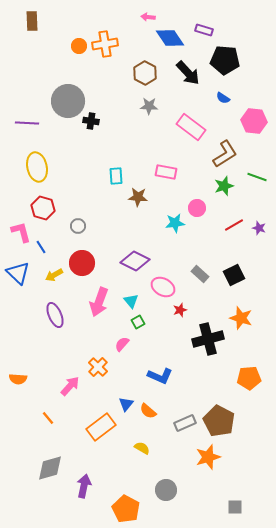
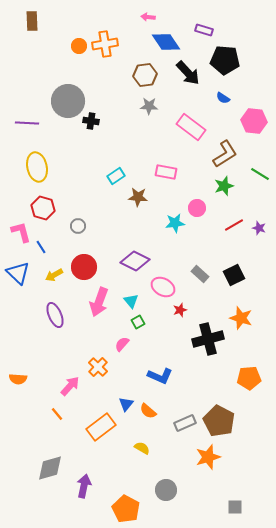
blue diamond at (170, 38): moved 4 px left, 4 px down
brown hexagon at (145, 73): moved 2 px down; rotated 25 degrees clockwise
cyan rectangle at (116, 176): rotated 60 degrees clockwise
green line at (257, 177): moved 3 px right, 3 px up; rotated 12 degrees clockwise
red circle at (82, 263): moved 2 px right, 4 px down
orange line at (48, 418): moved 9 px right, 4 px up
